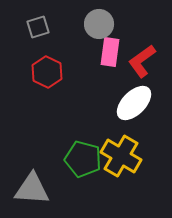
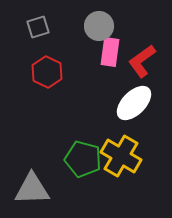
gray circle: moved 2 px down
gray triangle: rotated 6 degrees counterclockwise
